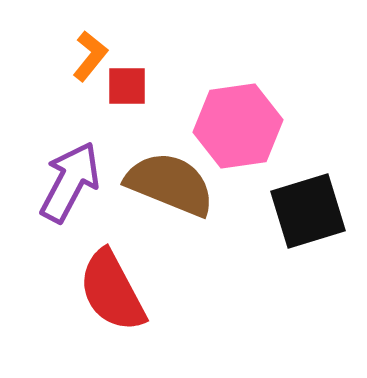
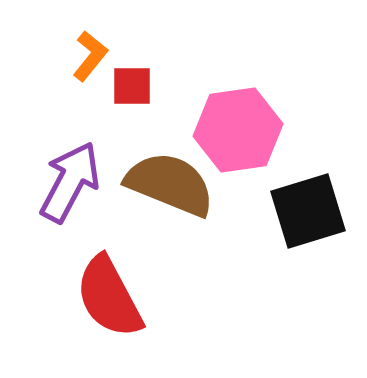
red square: moved 5 px right
pink hexagon: moved 4 px down
red semicircle: moved 3 px left, 6 px down
